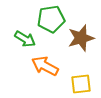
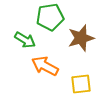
green pentagon: moved 1 px left, 2 px up
green arrow: moved 1 px down
